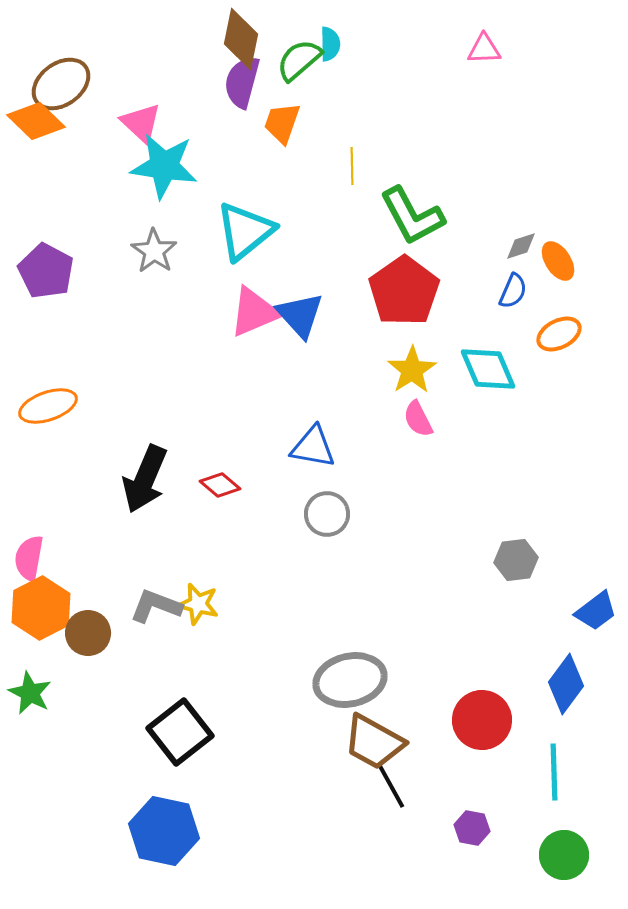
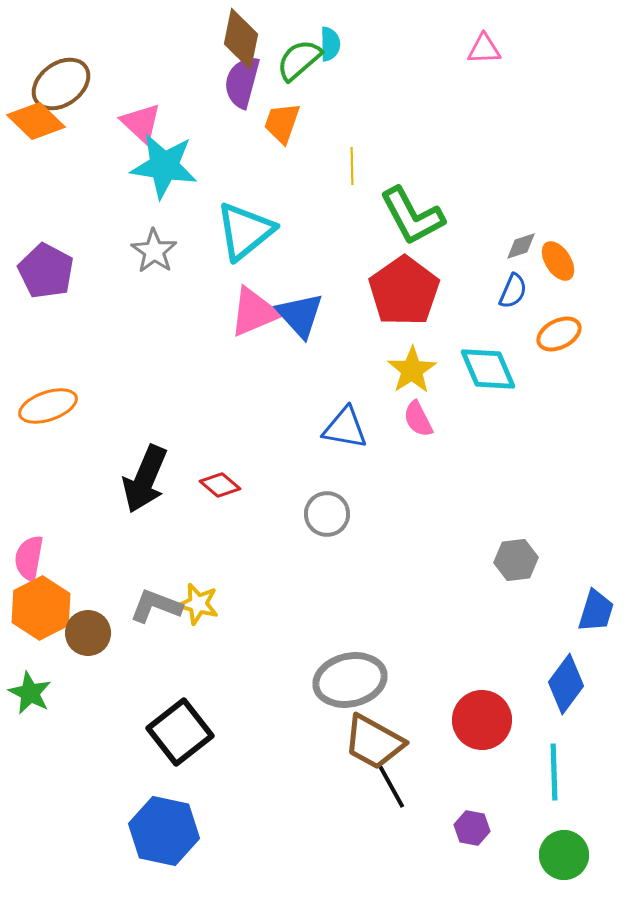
blue triangle at (313, 447): moved 32 px right, 19 px up
blue trapezoid at (596, 611): rotated 36 degrees counterclockwise
